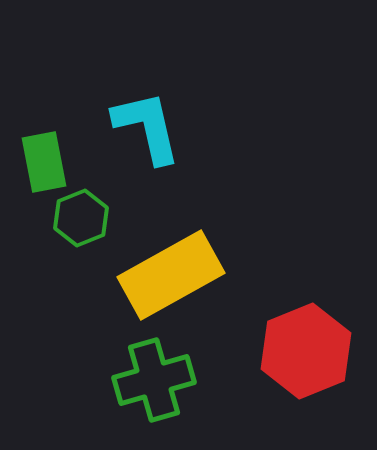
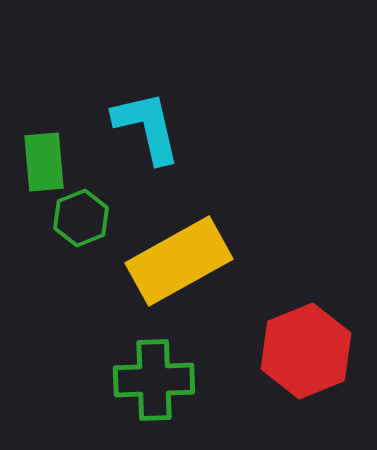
green rectangle: rotated 6 degrees clockwise
yellow rectangle: moved 8 px right, 14 px up
green cross: rotated 14 degrees clockwise
